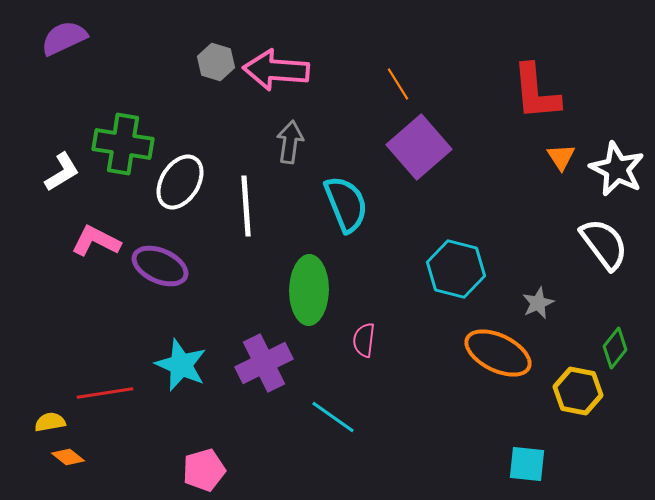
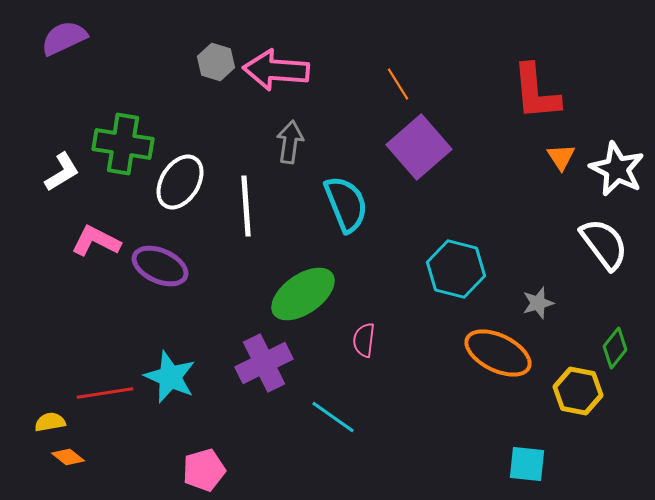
green ellipse: moved 6 px left, 4 px down; rotated 54 degrees clockwise
gray star: rotated 8 degrees clockwise
cyan star: moved 11 px left, 12 px down
